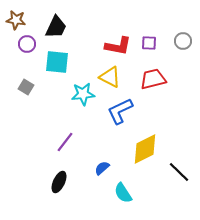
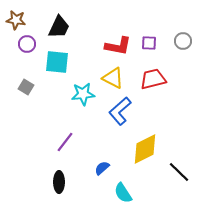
black trapezoid: moved 3 px right
yellow triangle: moved 3 px right, 1 px down
blue L-shape: rotated 16 degrees counterclockwise
black ellipse: rotated 25 degrees counterclockwise
